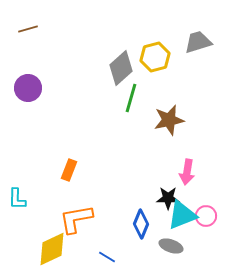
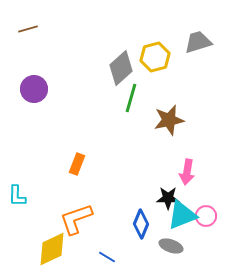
purple circle: moved 6 px right, 1 px down
orange rectangle: moved 8 px right, 6 px up
cyan L-shape: moved 3 px up
orange L-shape: rotated 9 degrees counterclockwise
